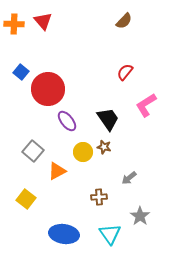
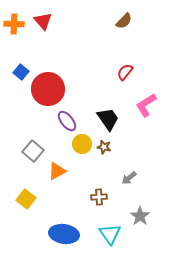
yellow circle: moved 1 px left, 8 px up
